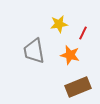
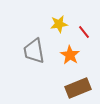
red line: moved 1 px right, 1 px up; rotated 64 degrees counterclockwise
orange star: rotated 18 degrees clockwise
brown rectangle: moved 1 px down
